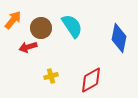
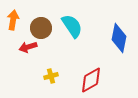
orange arrow: rotated 30 degrees counterclockwise
